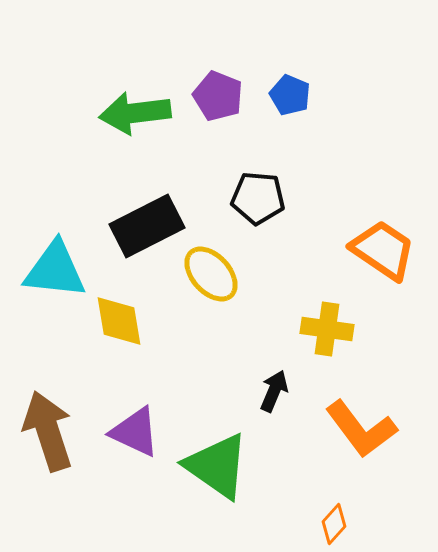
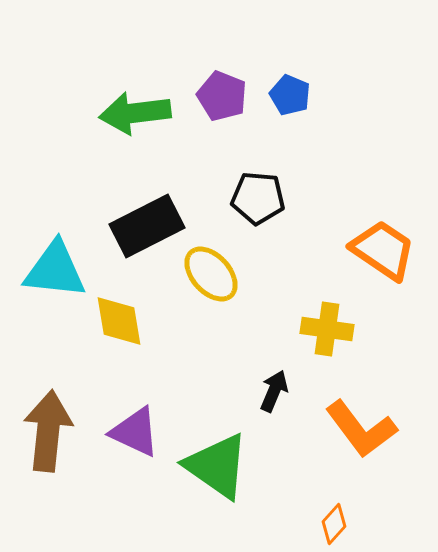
purple pentagon: moved 4 px right
brown arrow: rotated 24 degrees clockwise
